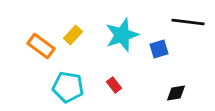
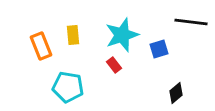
black line: moved 3 px right
yellow rectangle: rotated 48 degrees counterclockwise
orange rectangle: rotated 32 degrees clockwise
red rectangle: moved 20 px up
black diamond: rotated 30 degrees counterclockwise
